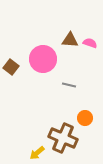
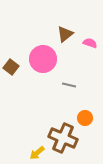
brown triangle: moved 5 px left, 6 px up; rotated 42 degrees counterclockwise
